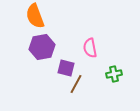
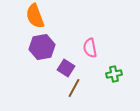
purple square: rotated 18 degrees clockwise
brown line: moved 2 px left, 4 px down
